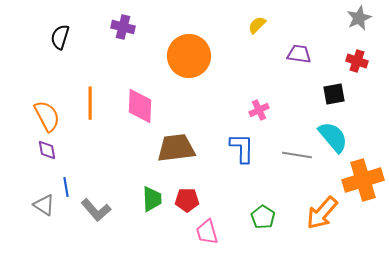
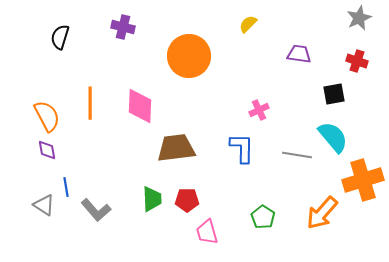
yellow semicircle: moved 9 px left, 1 px up
